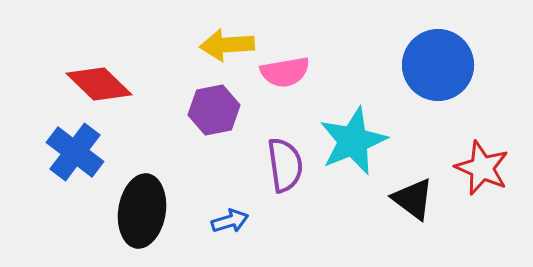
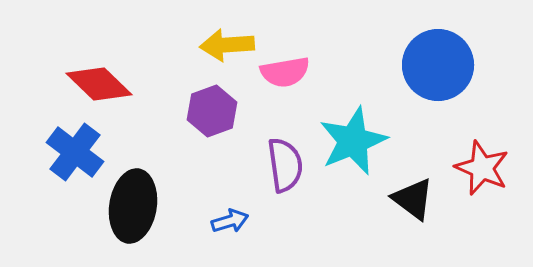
purple hexagon: moved 2 px left, 1 px down; rotated 9 degrees counterclockwise
black ellipse: moved 9 px left, 5 px up
